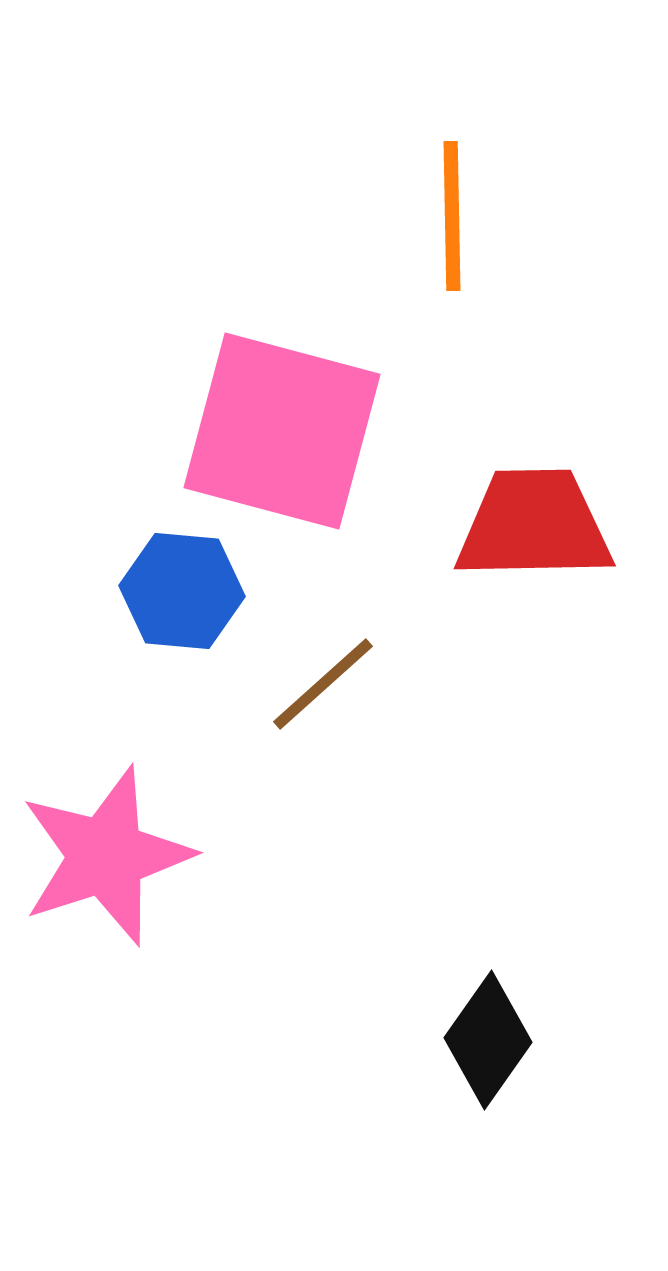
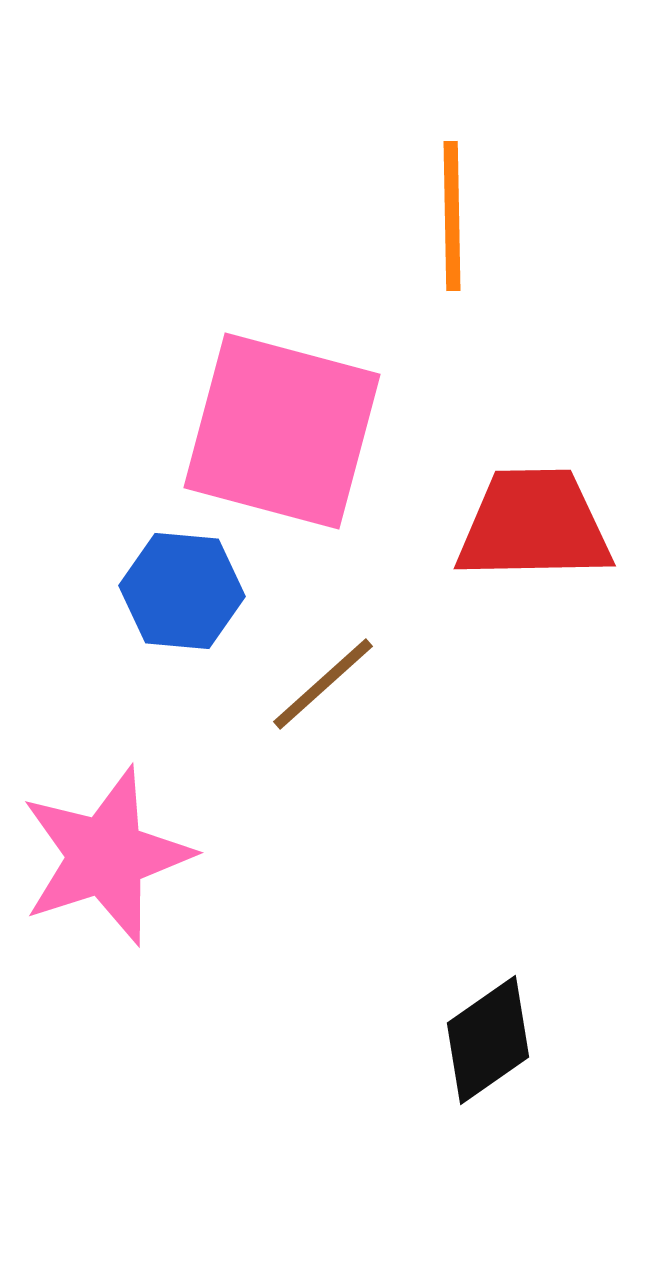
black diamond: rotated 20 degrees clockwise
